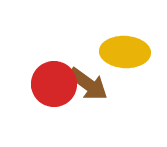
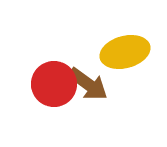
yellow ellipse: rotated 18 degrees counterclockwise
